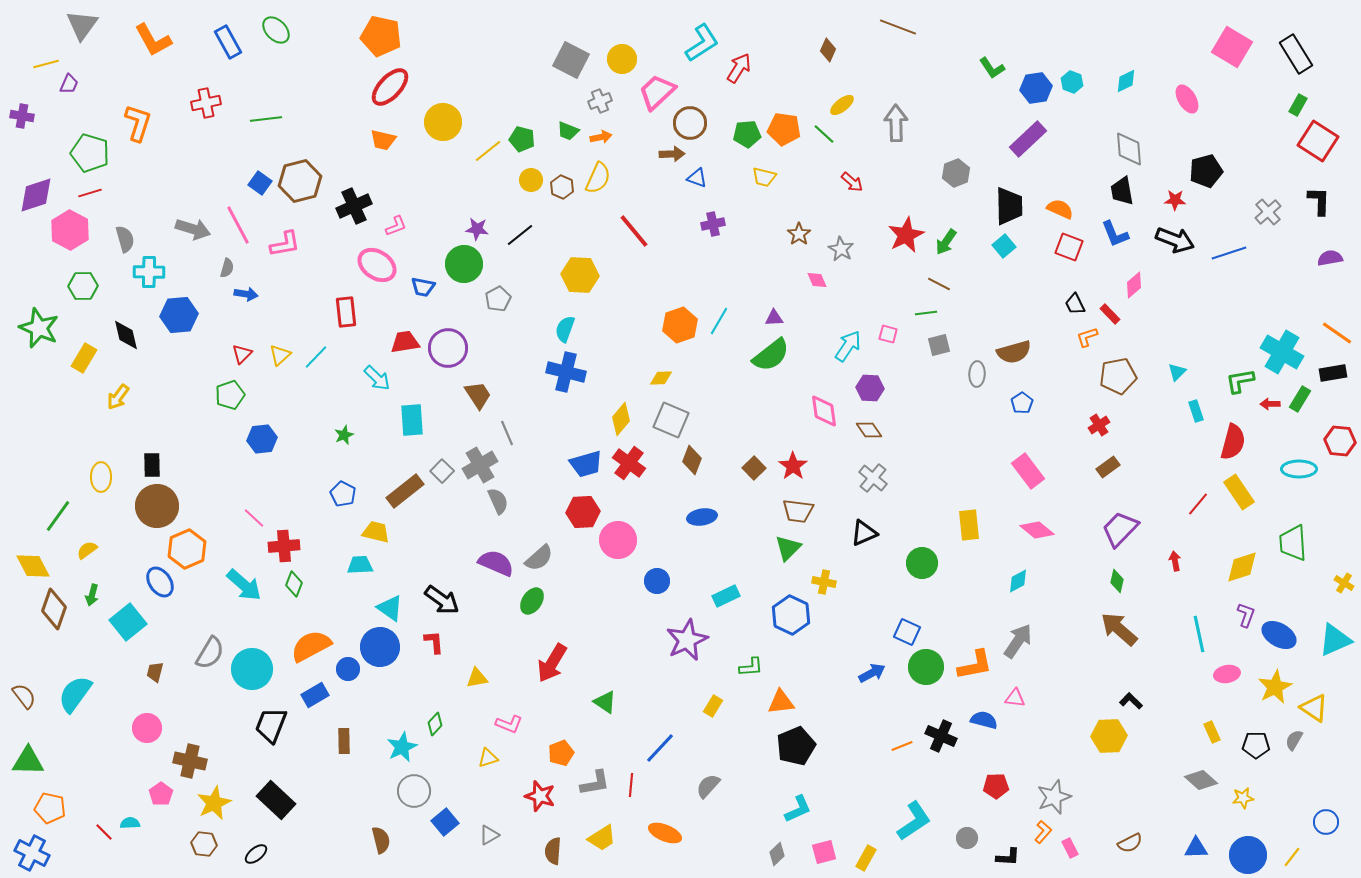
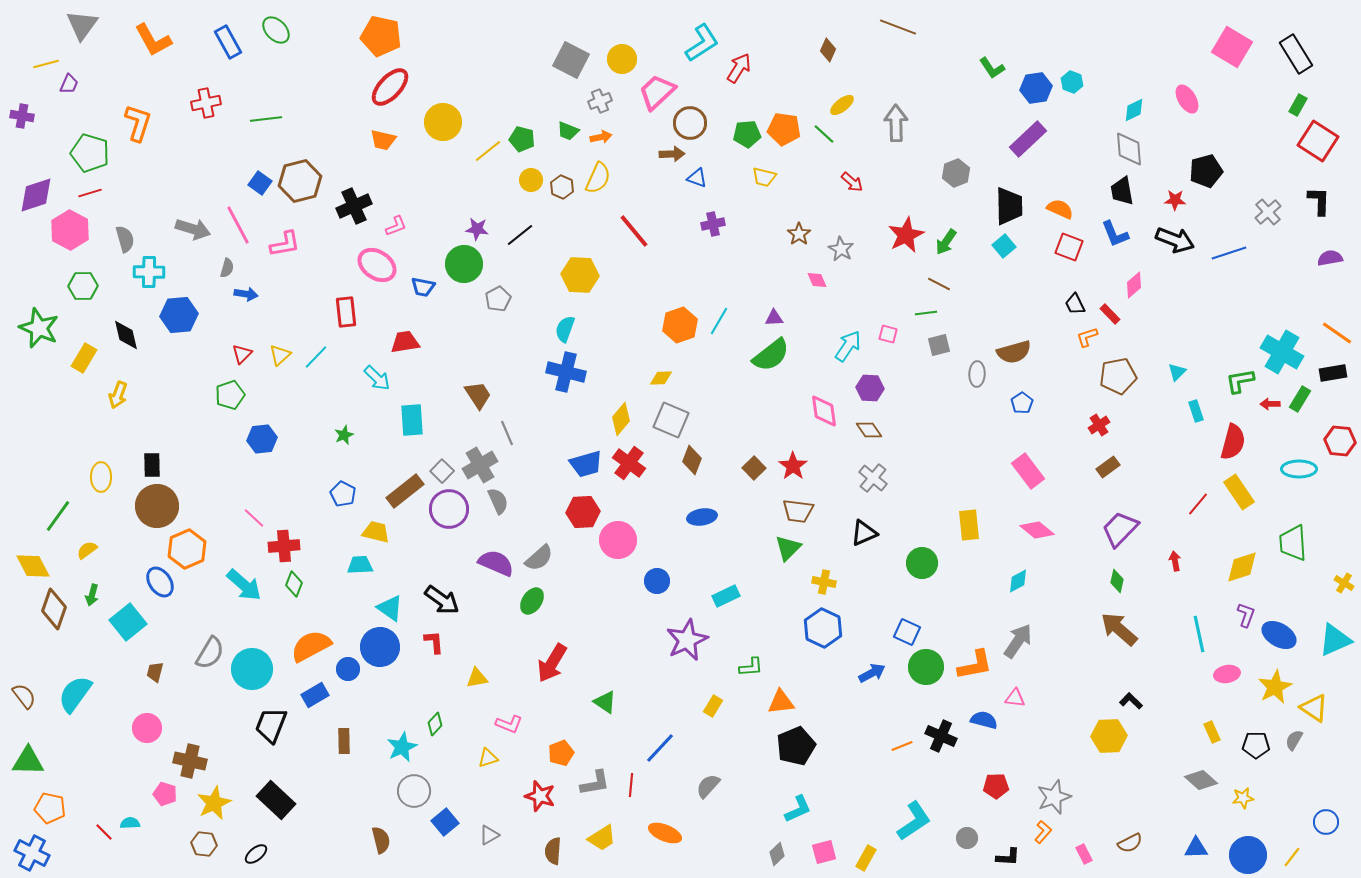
cyan diamond at (1126, 81): moved 8 px right, 29 px down
purple circle at (448, 348): moved 1 px right, 161 px down
yellow arrow at (118, 397): moved 2 px up; rotated 16 degrees counterclockwise
blue hexagon at (791, 615): moved 32 px right, 13 px down
pink pentagon at (161, 794): moved 4 px right; rotated 20 degrees counterclockwise
pink rectangle at (1070, 848): moved 14 px right, 6 px down
